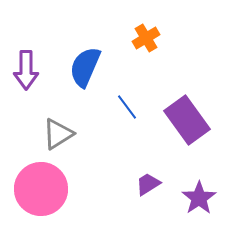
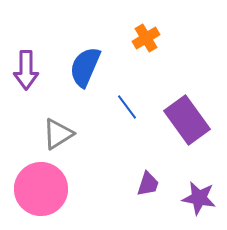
purple trapezoid: rotated 140 degrees clockwise
purple star: rotated 28 degrees counterclockwise
